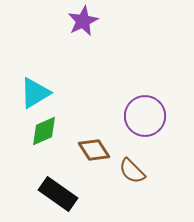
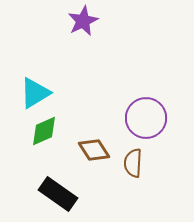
purple circle: moved 1 px right, 2 px down
brown semicircle: moved 1 px right, 8 px up; rotated 48 degrees clockwise
